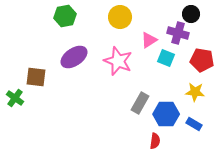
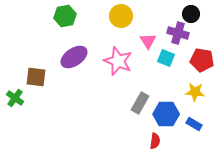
yellow circle: moved 1 px right, 1 px up
pink triangle: moved 1 px left, 1 px down; rotated 30 degrees counterclockwise
